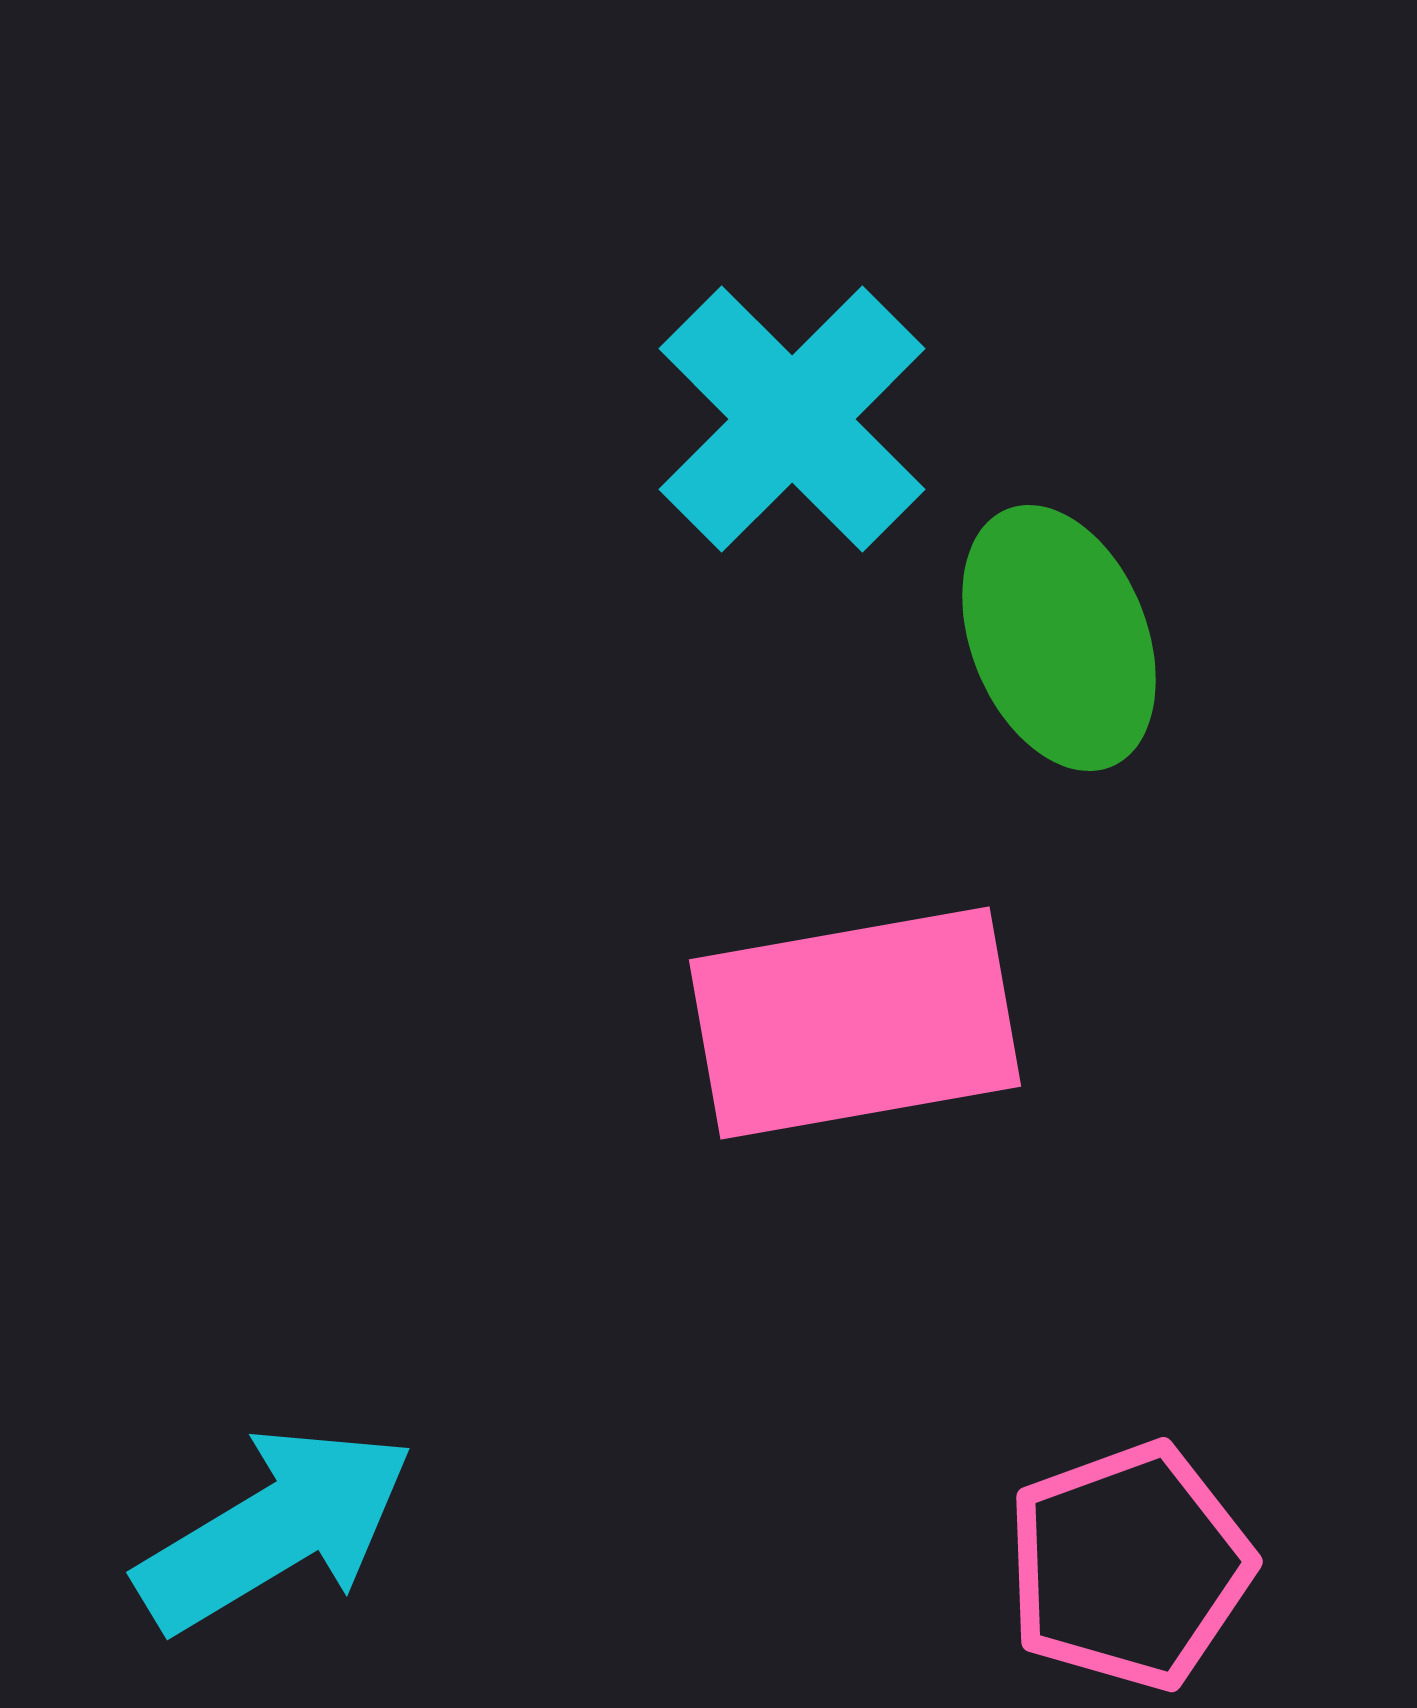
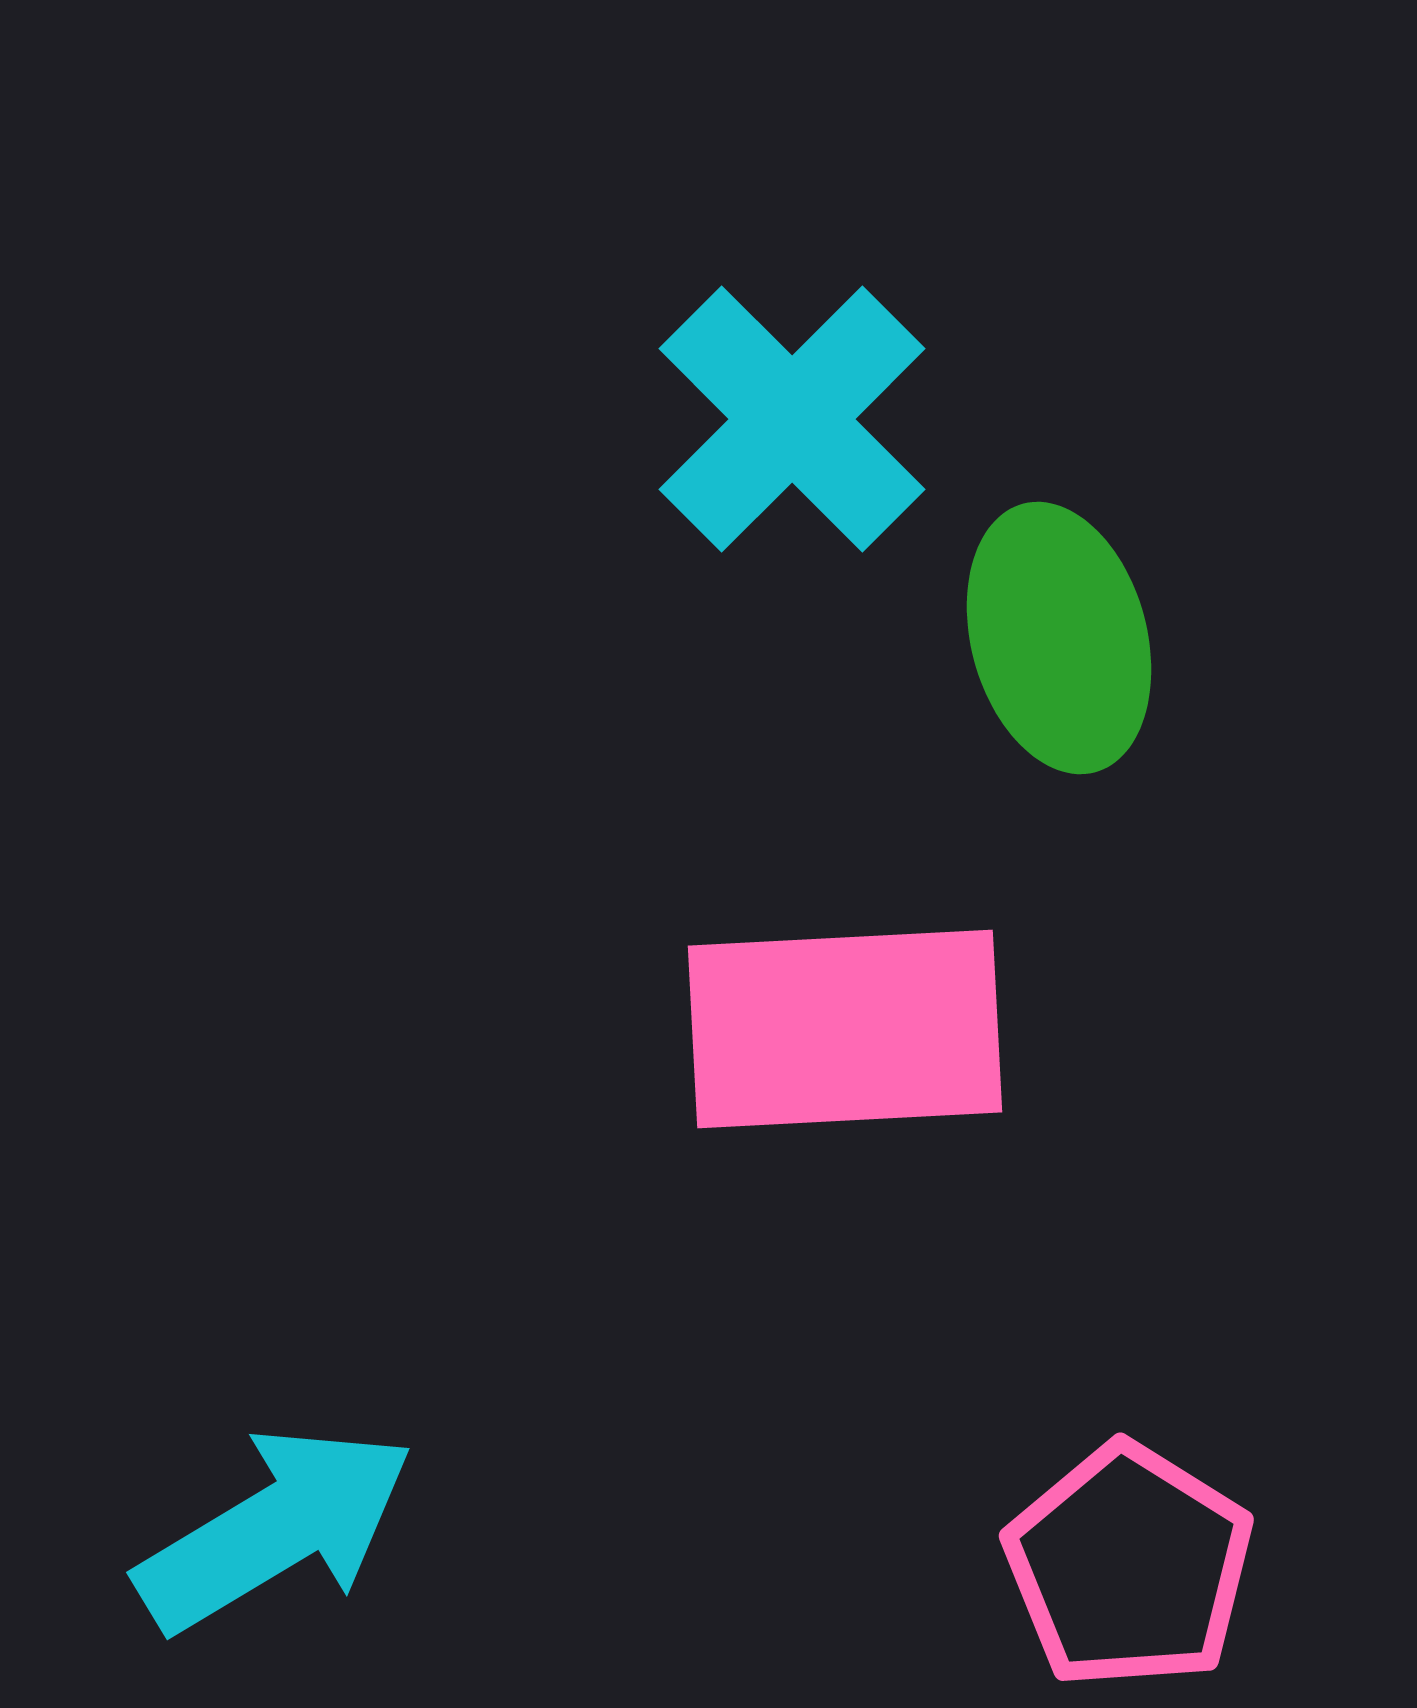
green ellipse: rotated 7 degrees clockwise
pink rectangle: moved 10 px left, 6 px down; rotated 7 degrees clockwise
pink pentagon: rotated 20 degrees counterclockwise
